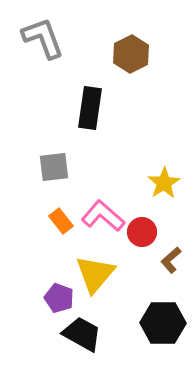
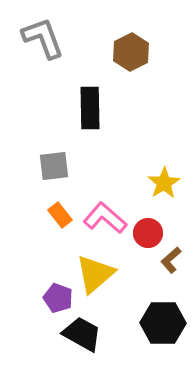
brown hexagon: moved 2 px up
black rectangle: rotated 9 degrees counterclockwise
gray square: moved 1 px up
pink L-shape: moved 2 px right, 2 px down
orange rectangle: moved 1 px left, 6 px up
red circle: moved 6 px right, 1 px down
yellow triangle: rotated 9 degrees clockwise
purple pentagon: moved 1 px left
